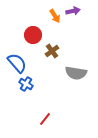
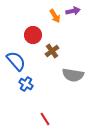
blue semicircle: moved 1 px left, 2 px up
gray semicircle: moved 3 px left, 2 px down
red line: rotated 72 degrees counterclockwise
